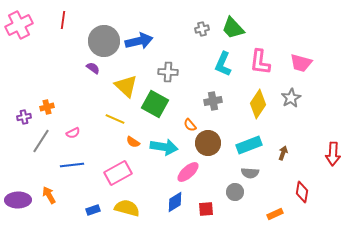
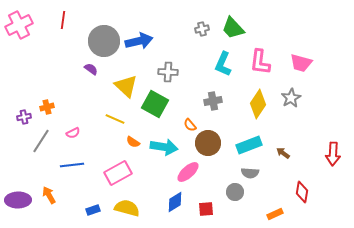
purple semicircle at (93, 68): moved 2 px left, 1 px down
brown arrow at (283, 153): rotated 72 degrees counterclockwise
